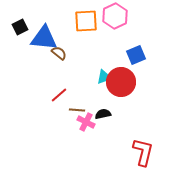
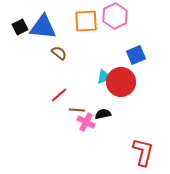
blue triangle: moved 1 px left, 11 px up
